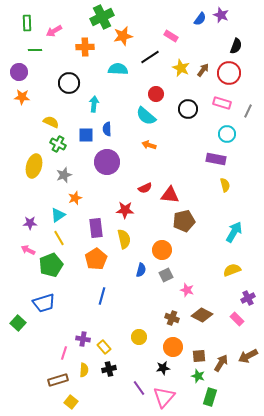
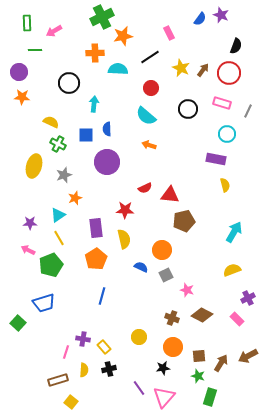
pink rectangle at (171, 36): moved 2 px left, 3 px up; rotated 32 degrees clockwise
orange cross at (85, 47): moved 10 px right, 6 px down
red circle at (156, 94): moved 5 px left, 6 px up
blue semicircle at (141, 270): moved 3 px up; rotated 80 degrees counterclockwise
pink line at (64, 353): moved 2 px right, 1 px up
